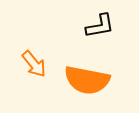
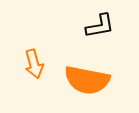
orange arrow: rotated 24 degrees clockwise
